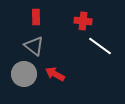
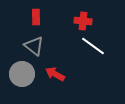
white line: moved 7 px left
gray circle: moved 2 px left
